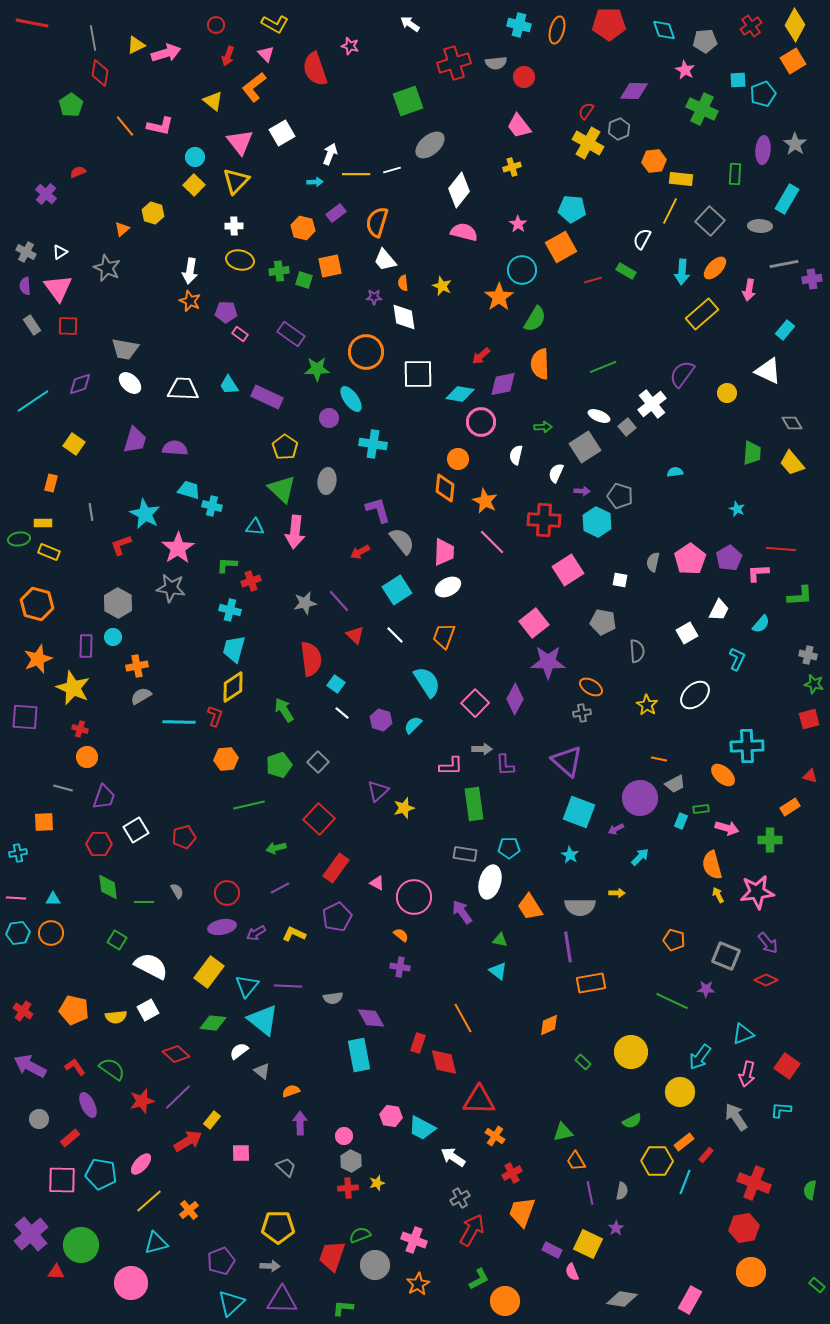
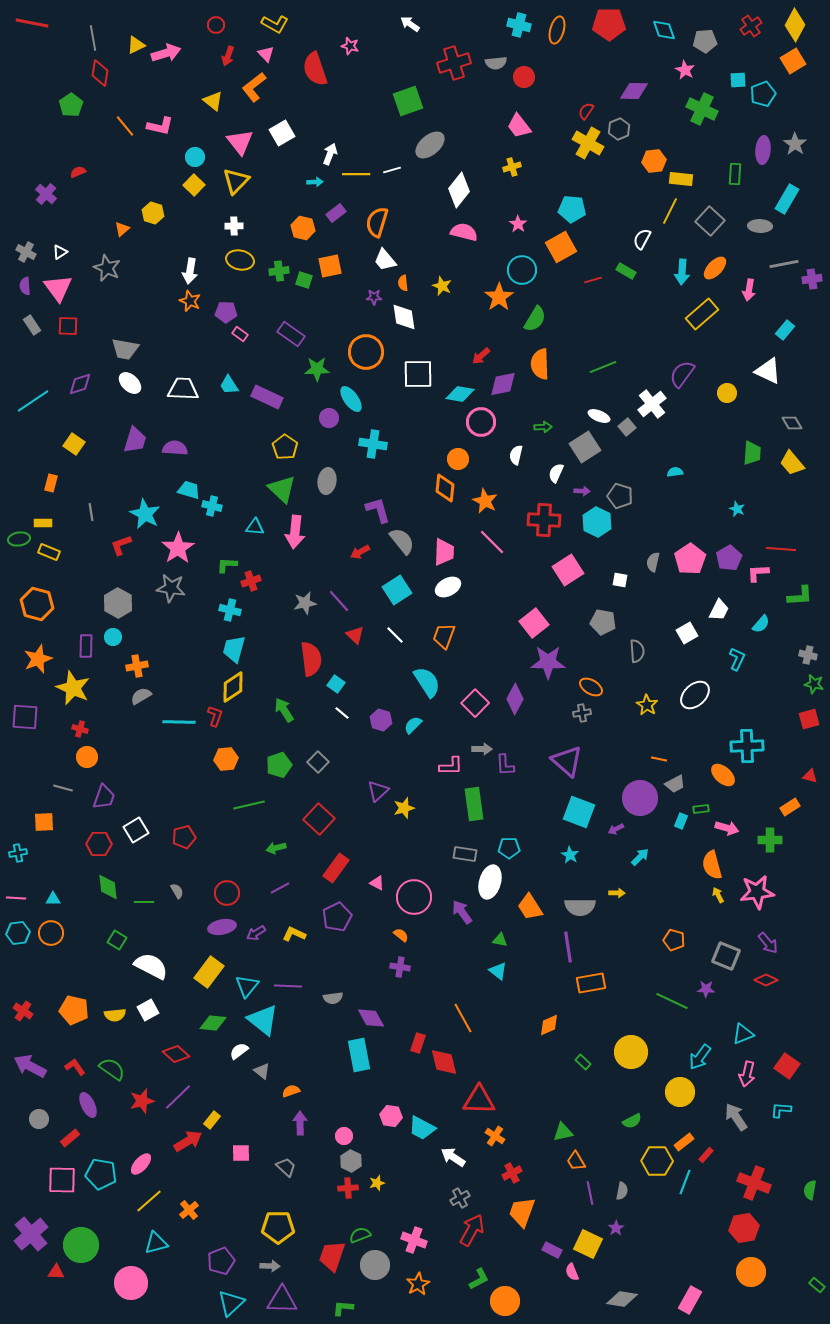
yellow semicircle at (116, 1017): moved 1 px left, 2 px up
